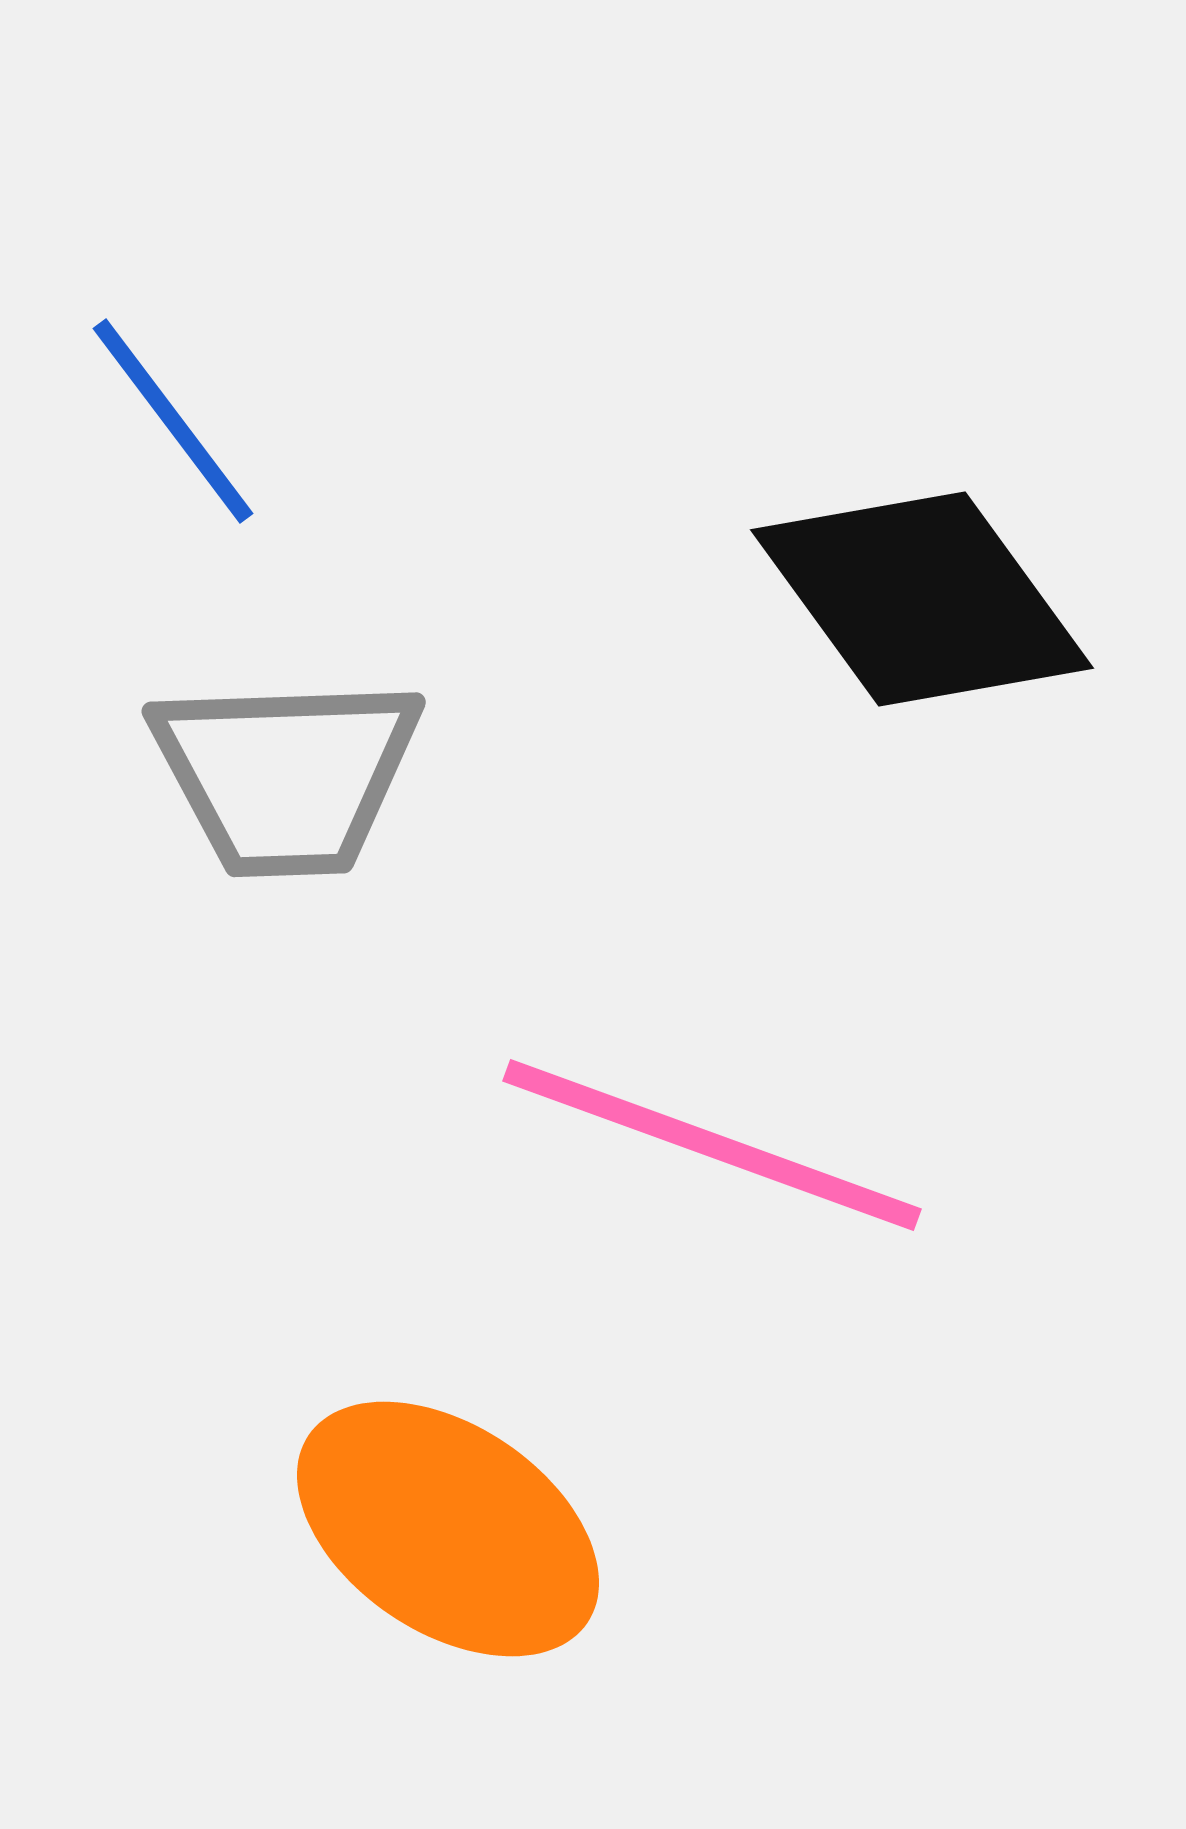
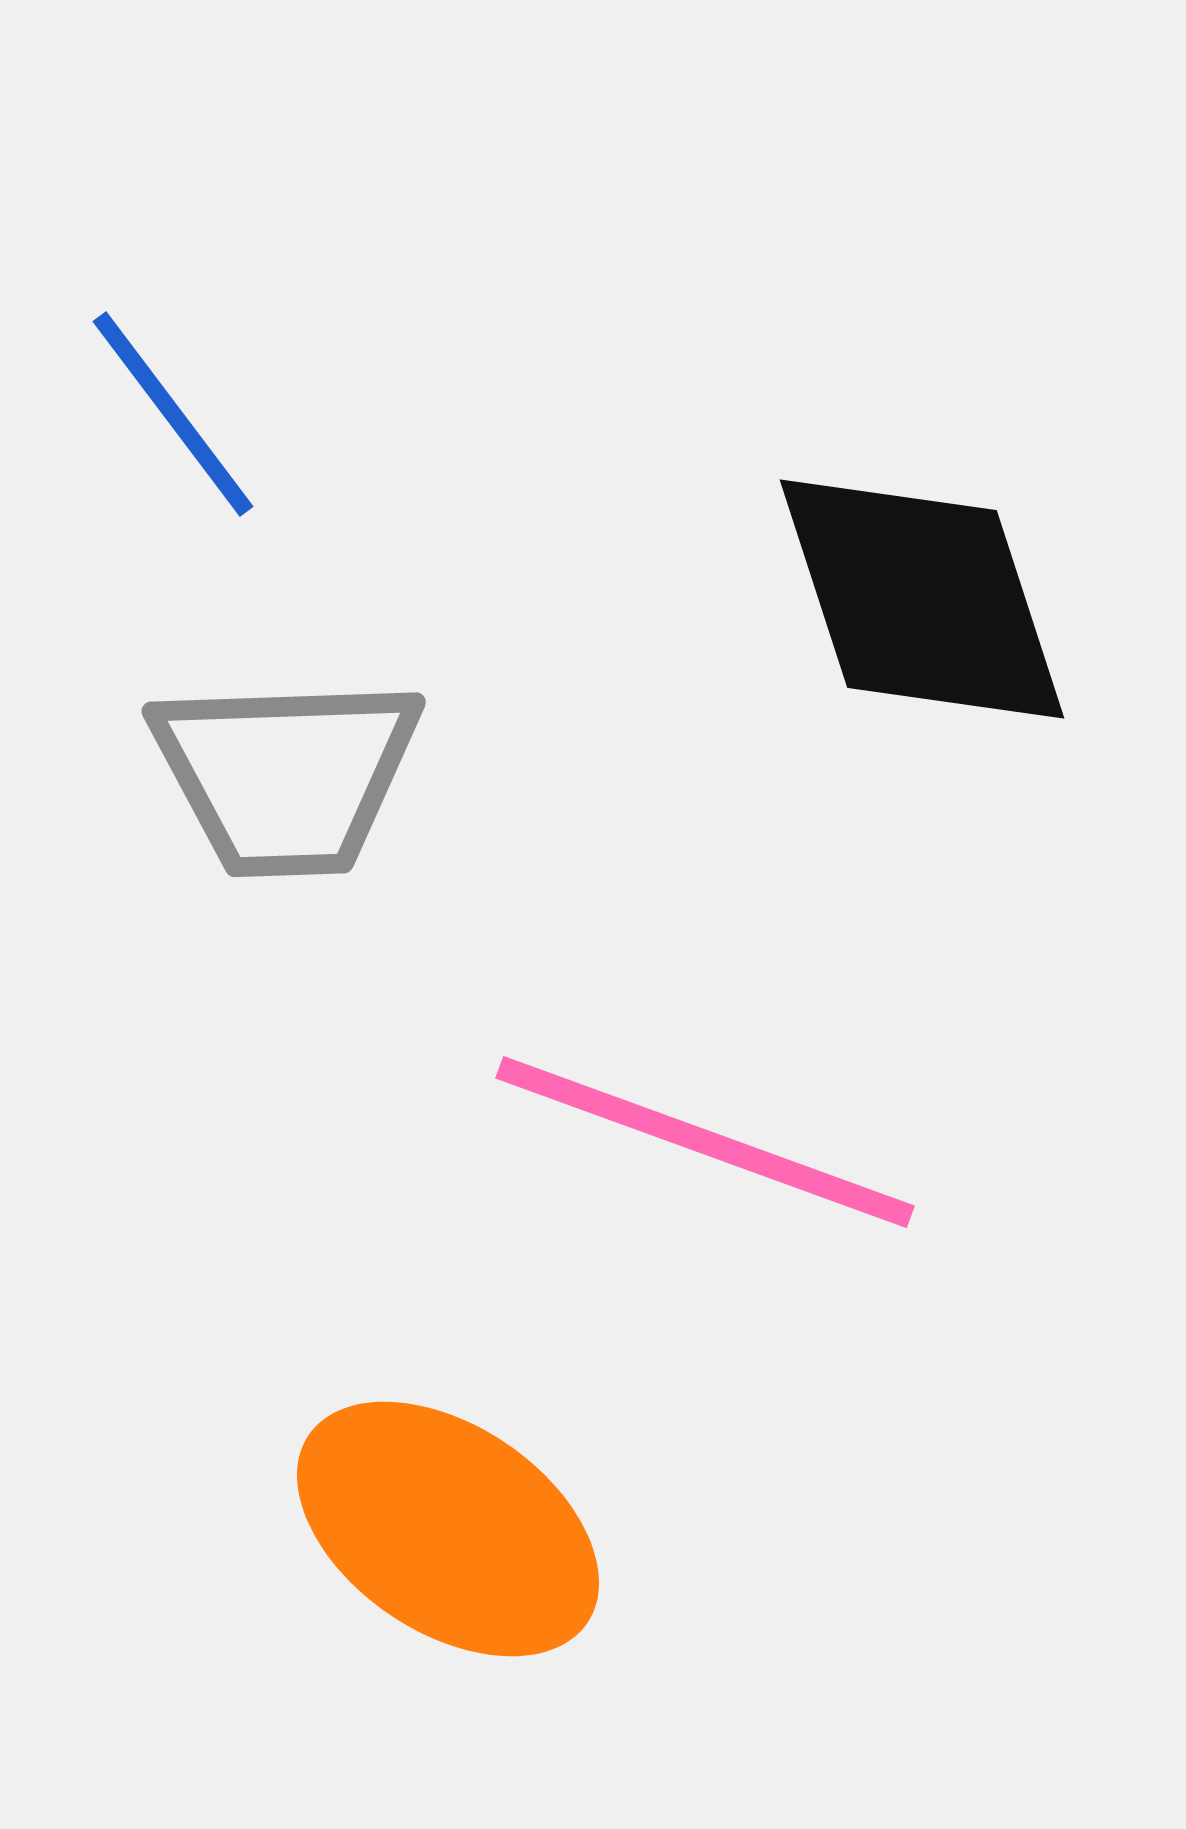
blue line: moved 7 px up
black diamond: rotated 18 degrees clockwise
pink line: moved 7 px left, 3 px up
